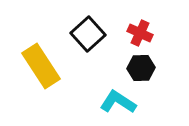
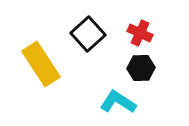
yellow rectangle: moved 2 px up
